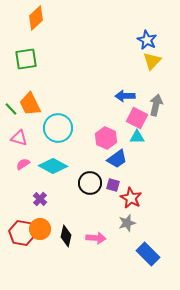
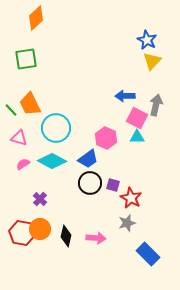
green line: moved 1 px down
cyan circle: moved 2 px left
blue trapezoid: moved 29 px left
cyan diamond: moved 1 px left, 5 px up
